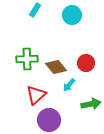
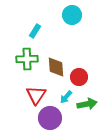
cyan rectangle: moved 21 px down
red circle: moved 7 px left, 14 px down
brown diamond: rotated 35 degrees clockwise
cyan arrow: moved 3 px left, 12 px down
red triangle: rotated 15 degrees counterclockwise
green arrow: moved 4 px left
purple circle: moved 1 px right, 2 px up
